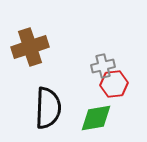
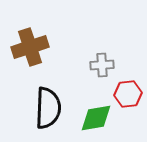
gray cross: moved 1 px left, 1 px up; rotated 10 degrees clockwise
red hexagon: moved 14 px right, 10 px down
